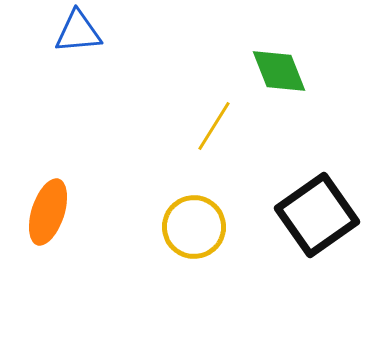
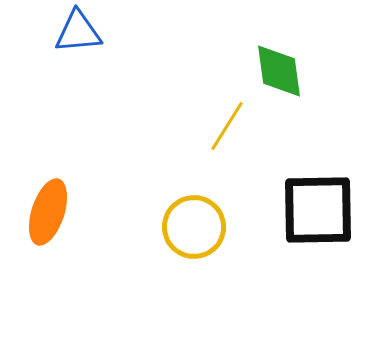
green diamond: rotated 14 degrees clockwise
yellow line: moved 13 px right
black square: moved 1 px right, 5 px up; rotated 34 degrees clockwise
